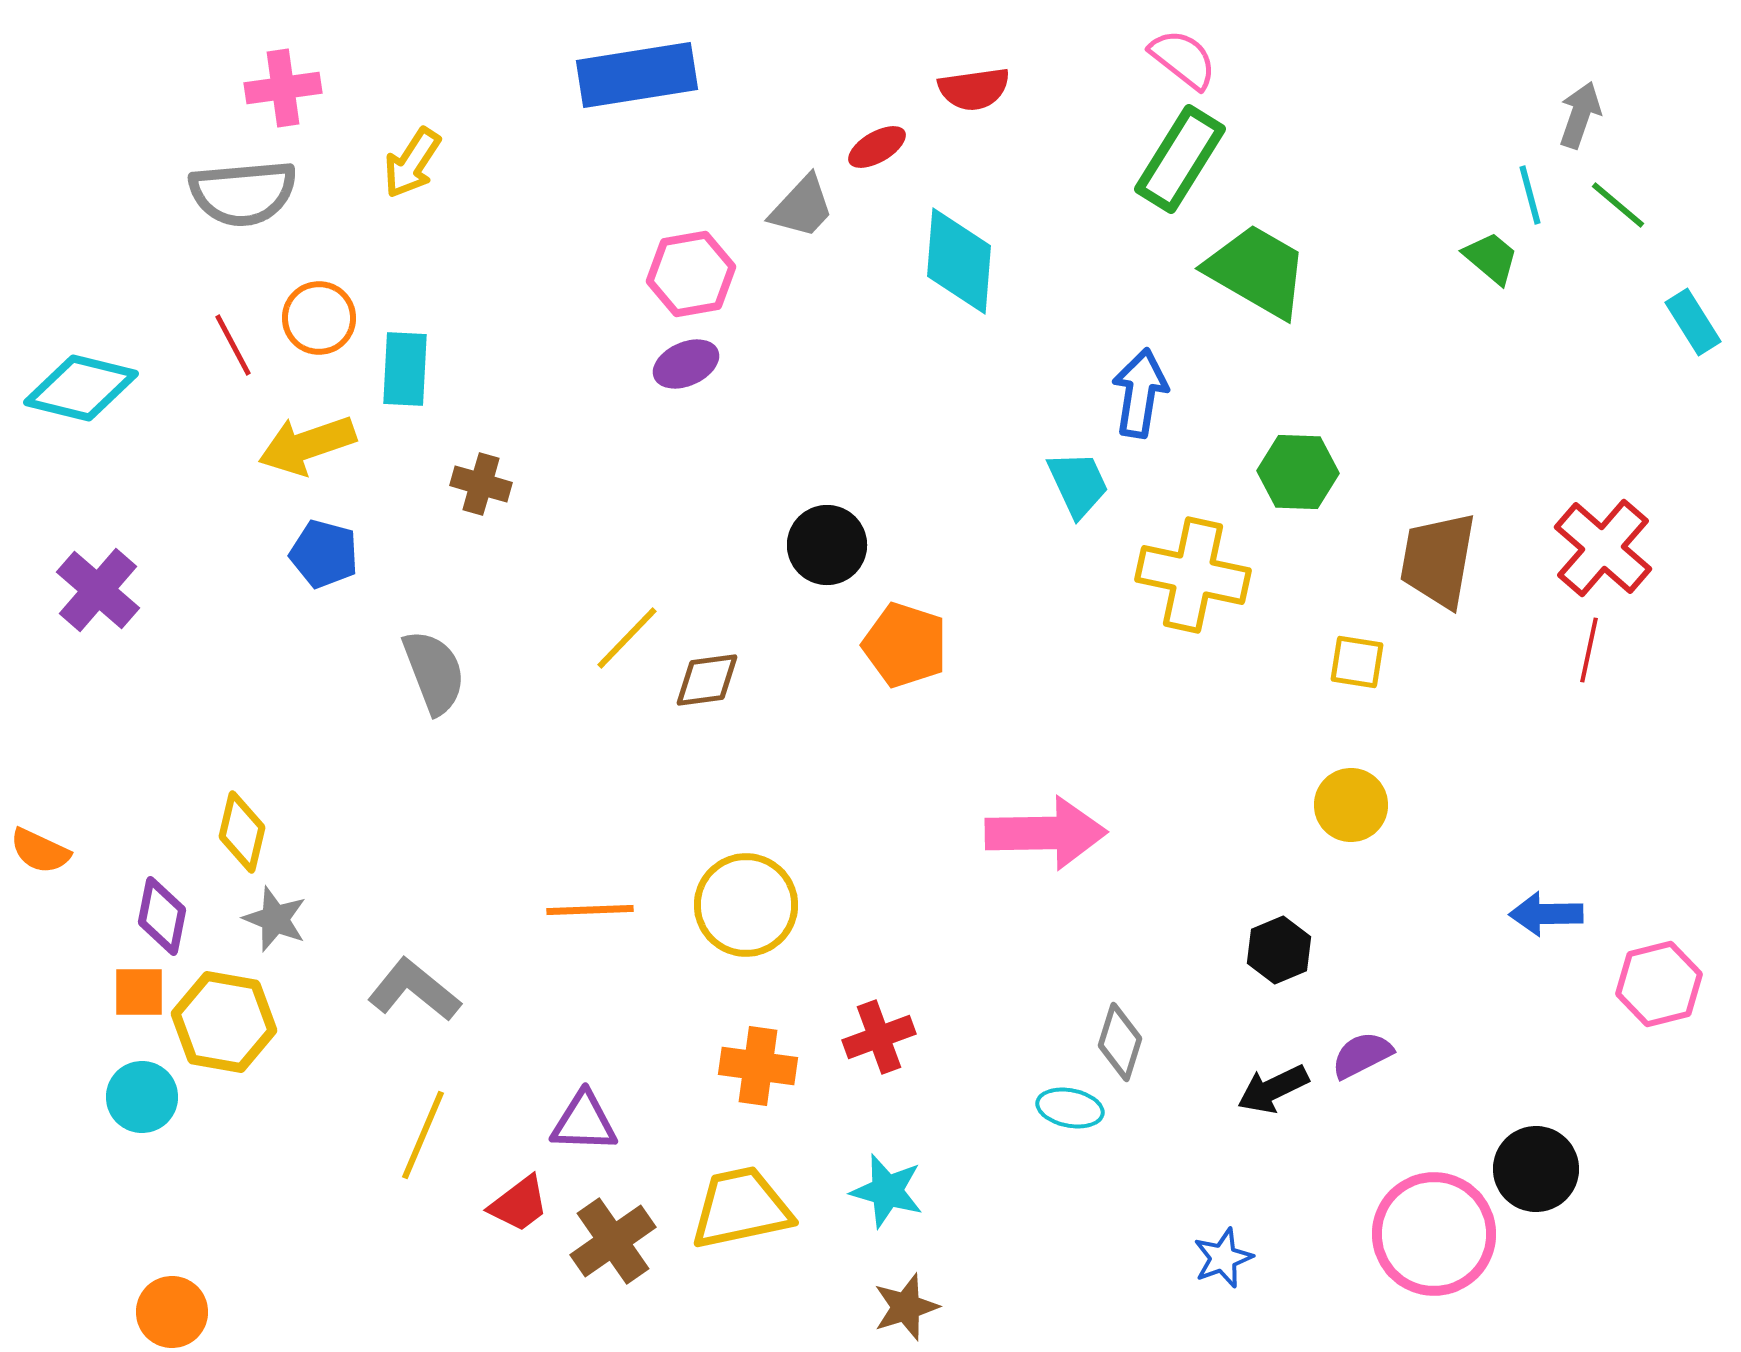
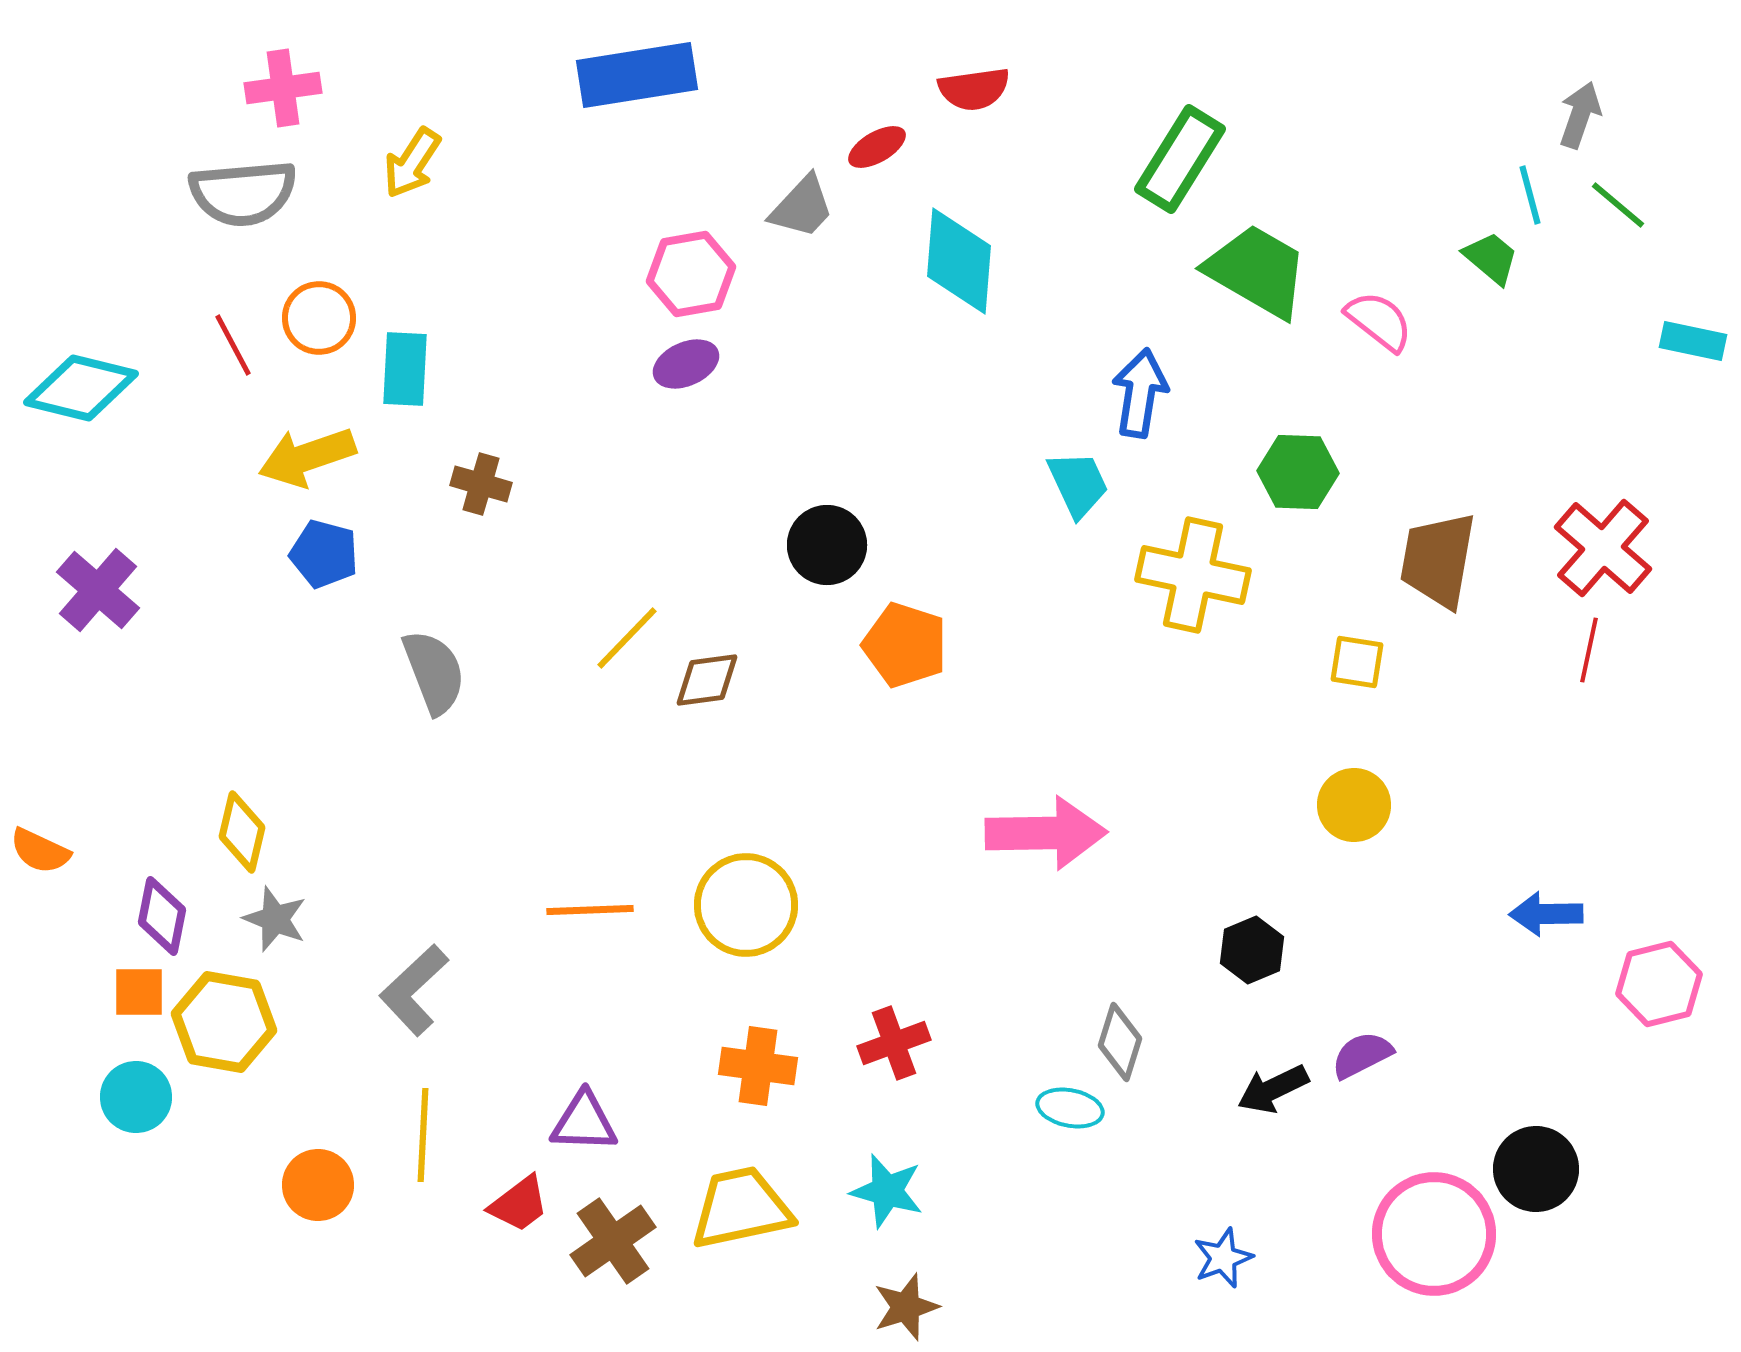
pink semicircle at (1183, 59): moved 196 px right, 262 px down
cyan rectangle at (1693, 322): moved 19 px down; rotated 46 degrees counterclockwise
yellow arrow at (307, 445): moved 12 px down
yellow circle at (1351, 805): moved 3 px right
black hexagon at (1279, 950): moved 27 px left
gray L-shape at (414, 990): rotated 82 degrees counterclockwise
red cross at (879, 1037): moved 15 px right, 6 px down
cyan circle at (142, 1097): moved 6 px left
yellow line at (423, 1135): rotated 20 degrees counterclockwise
orange circle at (172, 1312): moved 146 px right, 127 px up
